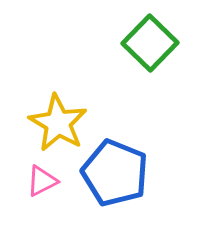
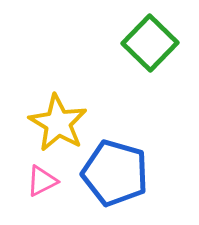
blue pentagon: rotated 6 degrees counterclockwise
